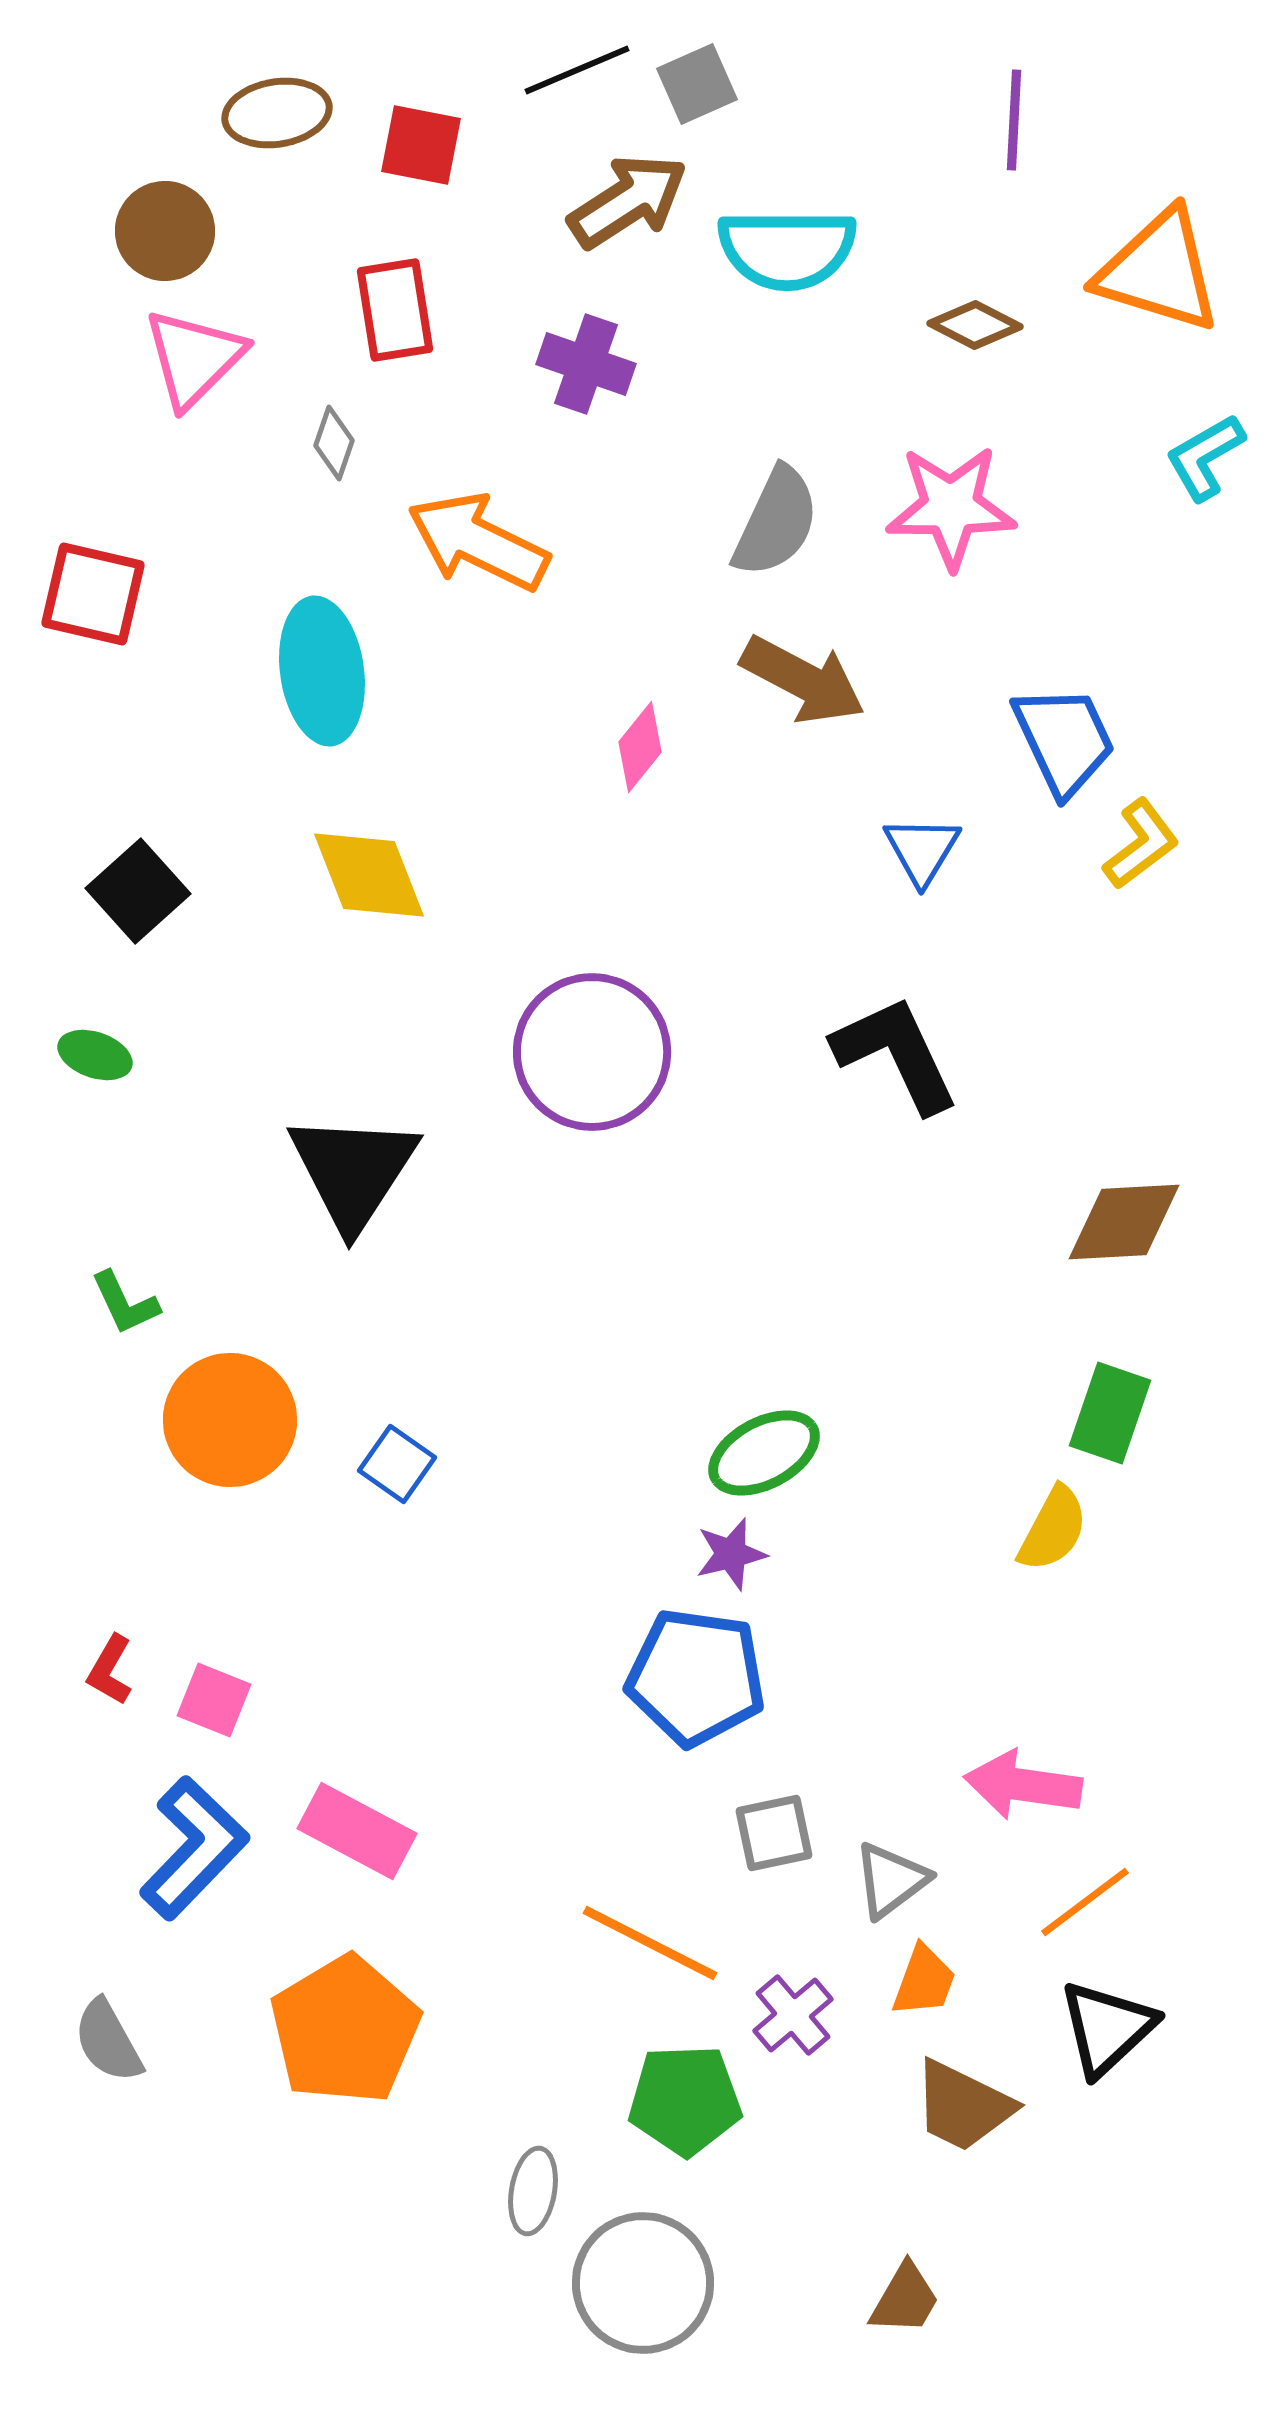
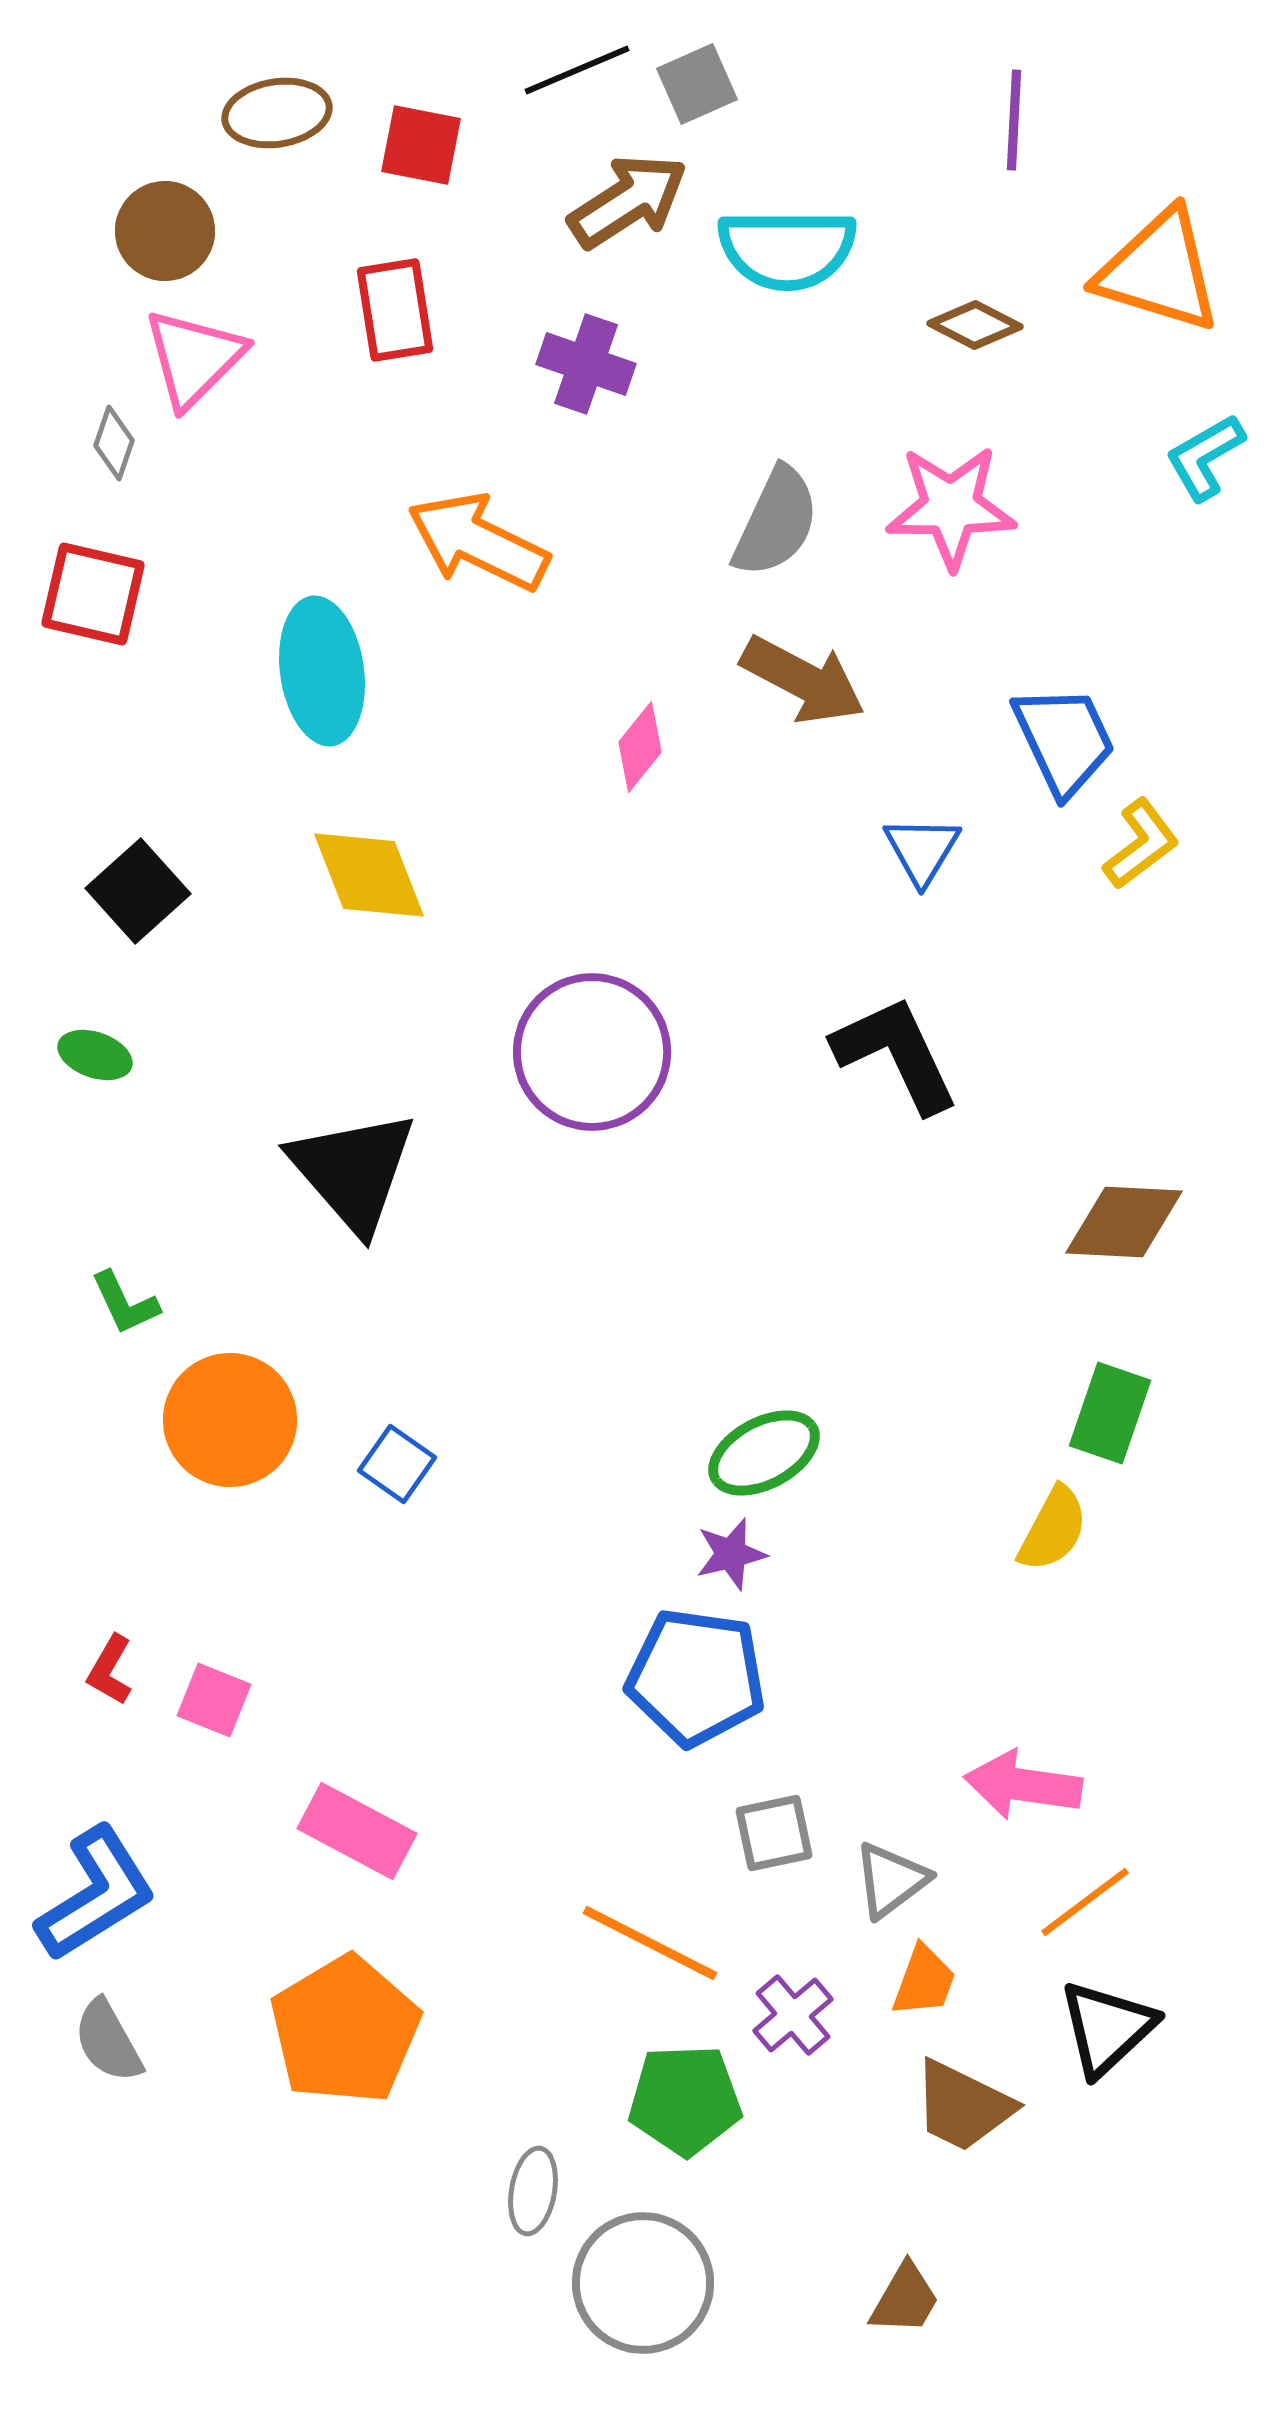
gray diamond at (334, 443): moved 220 px left
black triangle at (353, 1171): rotated 14 degrees counterclockwise
brown diamond at (1124, 1222): rotated 6 degrees clockwise
blue L-shape at (194, 1848): moved 98 px left, 46 px down; rotated 14 degrees clockwise
